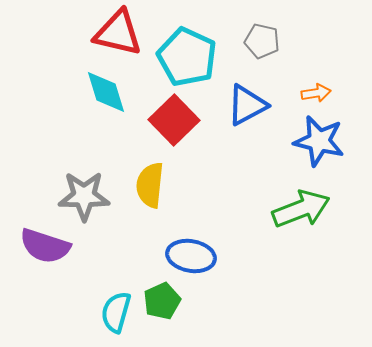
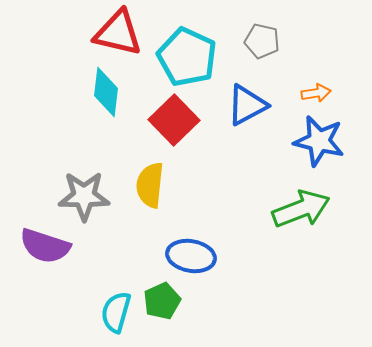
cyan diamond: rotated 24 degrees clockwise
